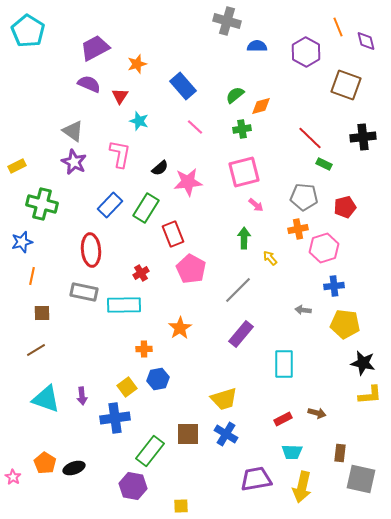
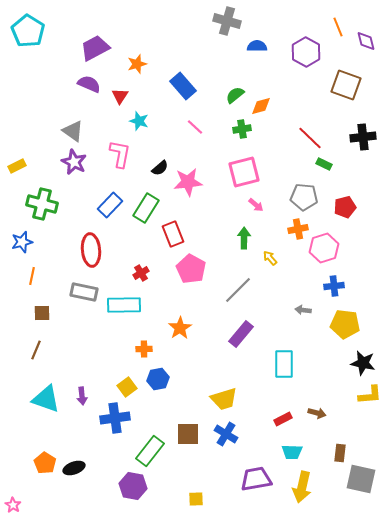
brown line at (36, 350): rotated 36 degrees counterclockwise
pink star at (13, 477): moved 28 px down
yellow square at (181, 506): moved 15 px right, 7 px up
